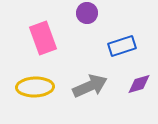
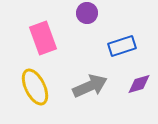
yellow ellipse: rotated 66 degrees clockwise
